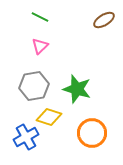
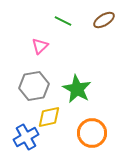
green line: moved 23 px right, 4 px down
green star: rotated 12 degrees clockwise
yellow diamond: rotated 30 degrees counterclockwise
